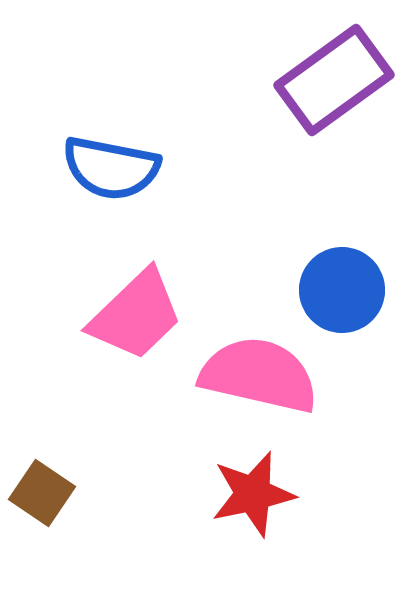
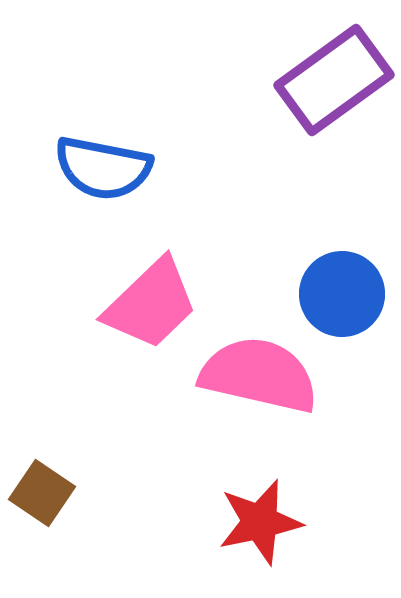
blue semicircle: moved 8 px left
blue circle: moved 4 px down
pink trapezoid: moved 15 px right, 11 px up
red star: moved 7 px right, 28 px down
